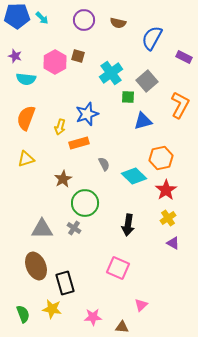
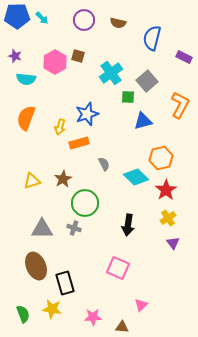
blue semicircle: rotated 15 degrees counterclockwise
yellow triangle: moved 6 px right, 22 px down
cyan diamond: moved 2 px right, 1 px down
gray cross: rotated 16 degrees counterclockwise
purple triangle: rotated 24 degrees clockwise
